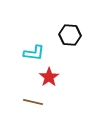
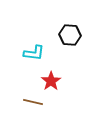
red star: moved 2 px right, 4 px down
